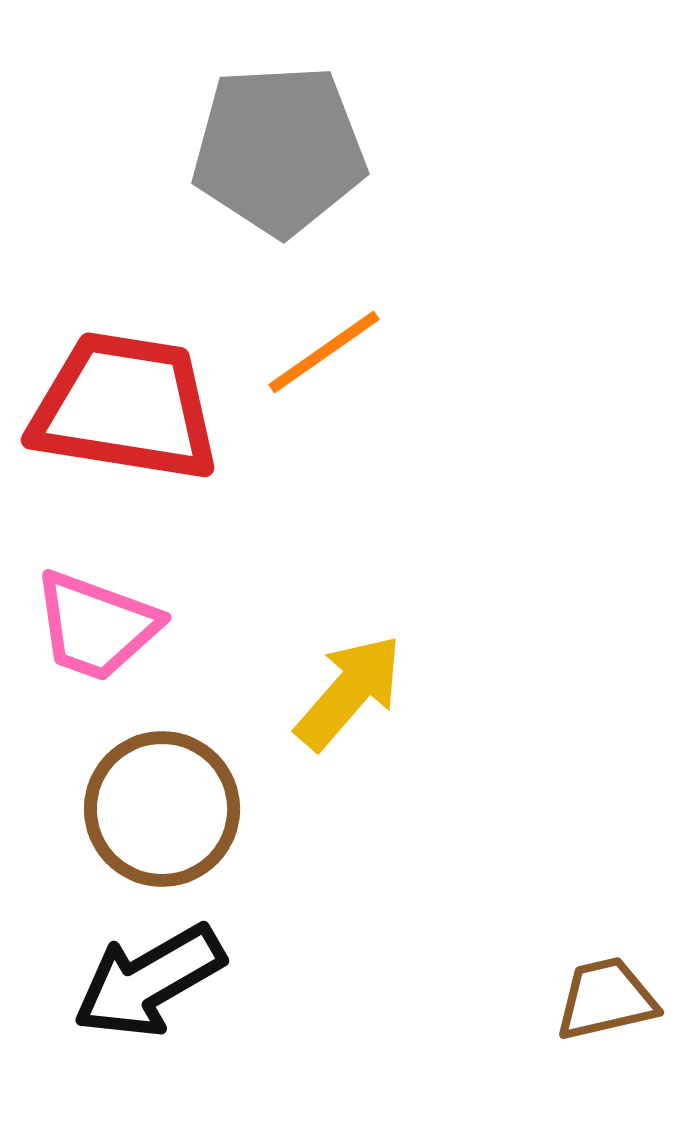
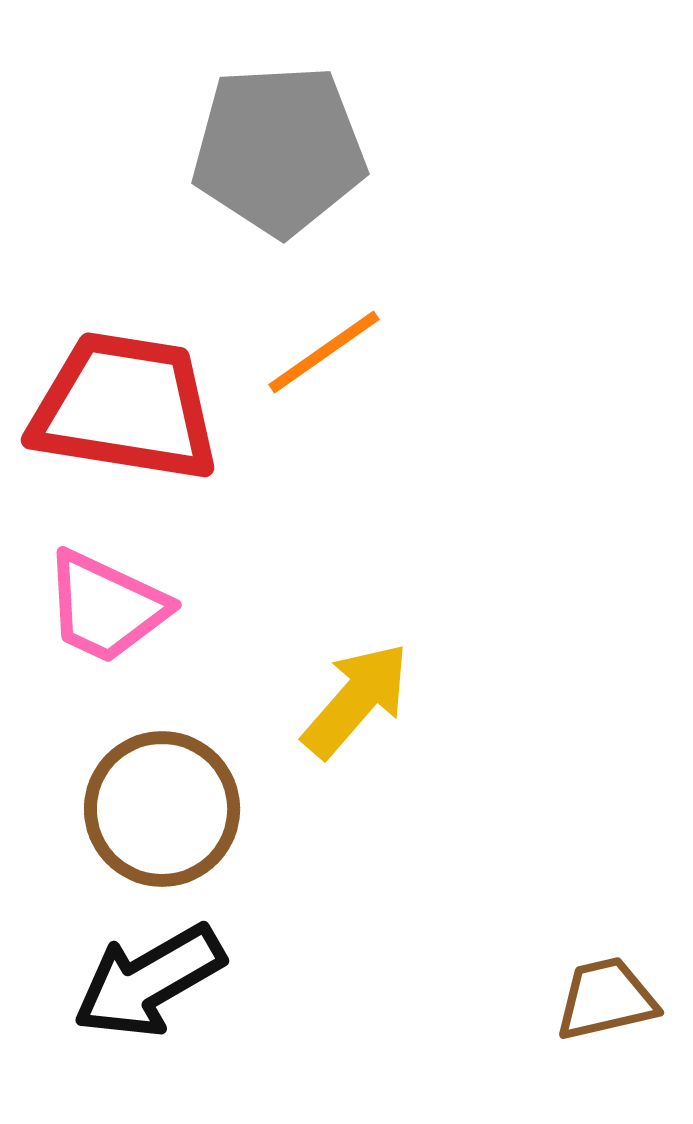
pink trapezoid: moved 10 px right, 19 px up; rotated 5 degrees clockwise
yellow arrow: moved 7 px right, 8 px down
